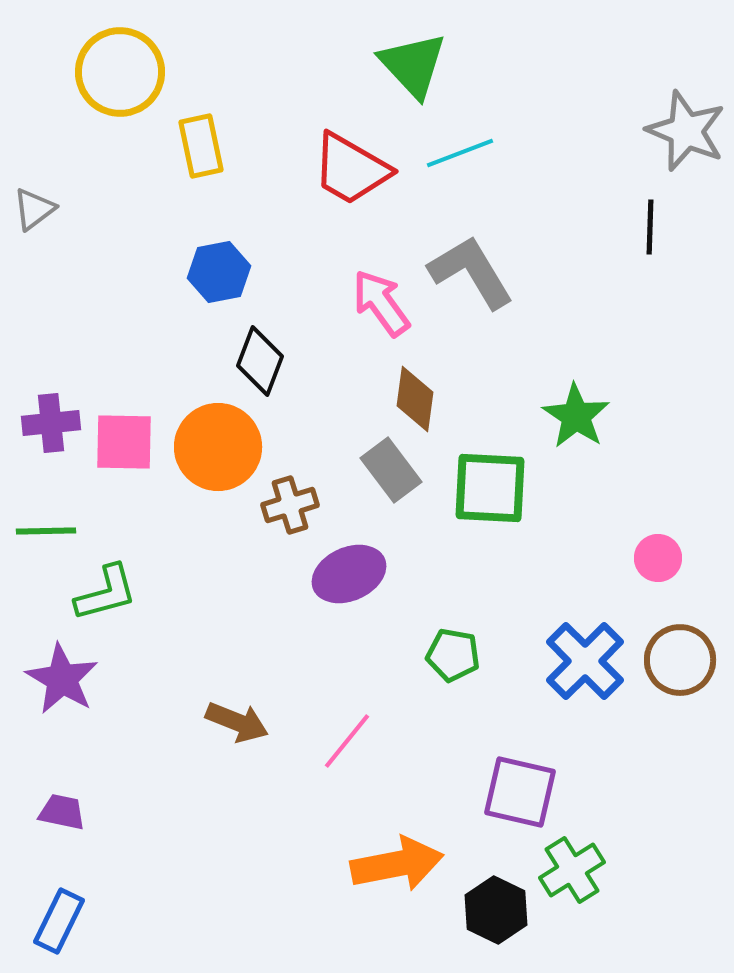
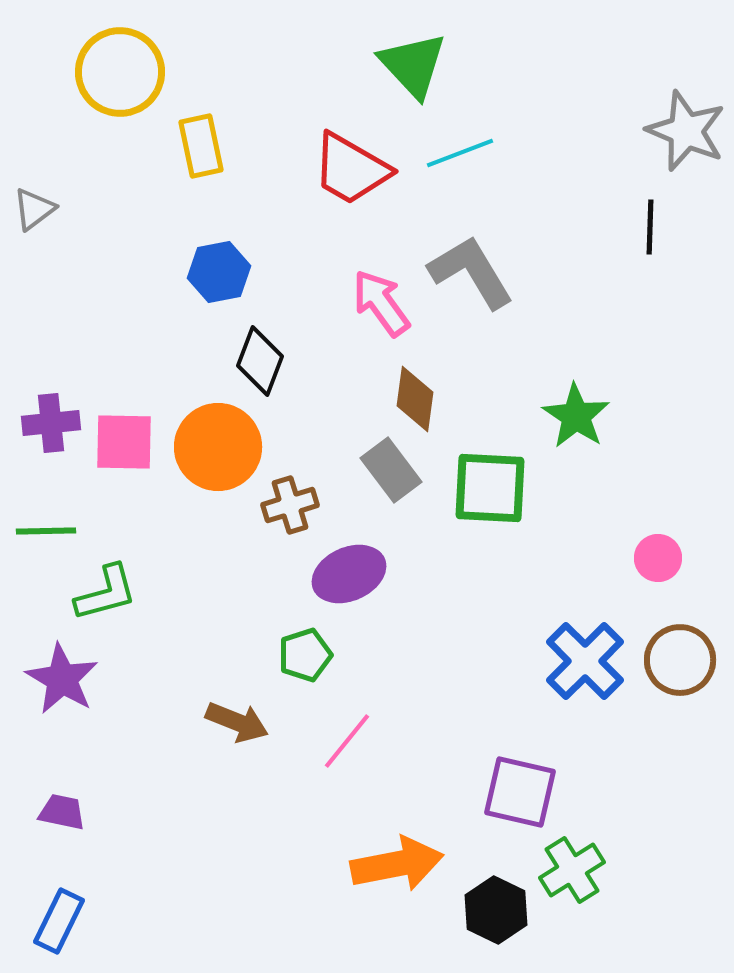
green pentagon: moved 148 px left; rotated 28 degrees counterclockwise
